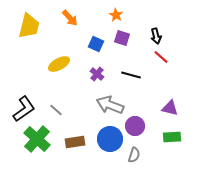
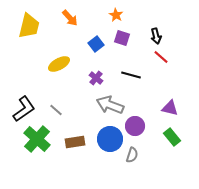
blue square: rotated 28 degrees clockwise
purple cross: moved 1 px left, 4 px down
green rectangle: rotated 54 degrees clockwise
gray semicircle: moved 2 px left
